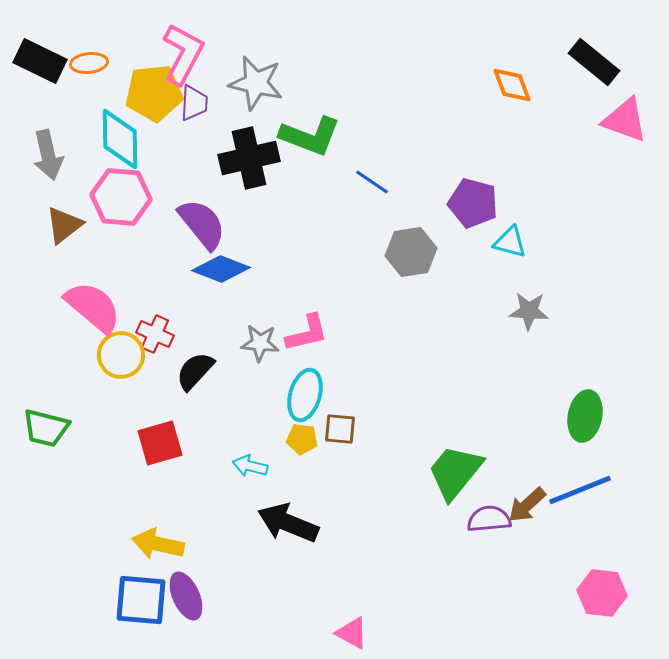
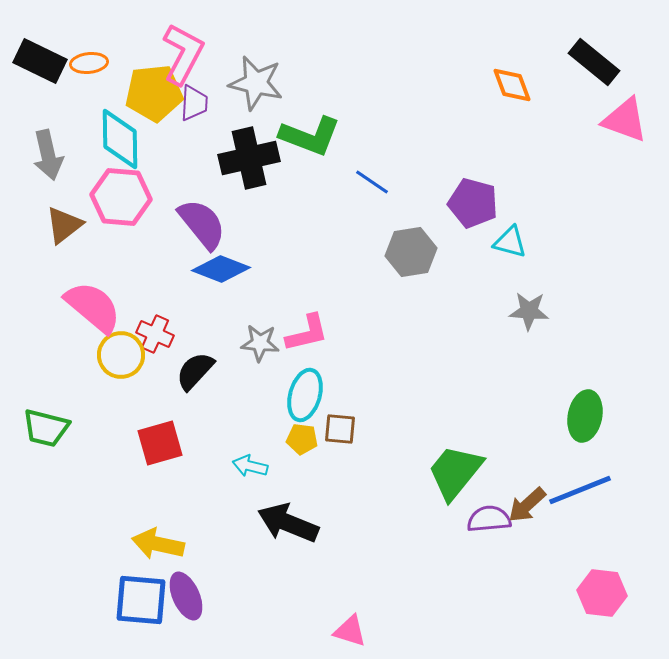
pink triangle at (352, 633): moved 2 px left, 2 px up; rotated 12 degrees counterclockwise
